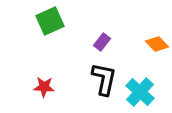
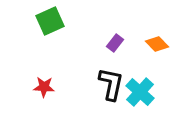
purple rectangle: moved 13 px right, 1 px down
black L-shape: moved 7 px right, 5 px down
